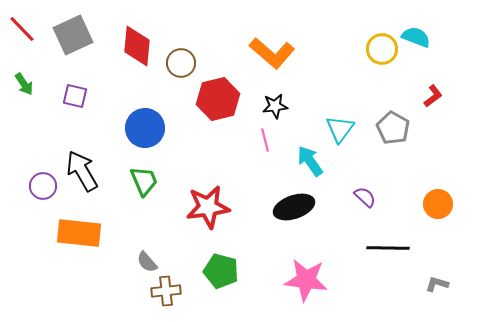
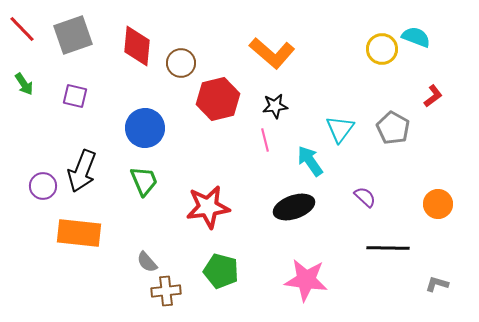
gray square: rotated 6 degrees clockwise
black arrow: rotated 129 degrees counterclockwise
